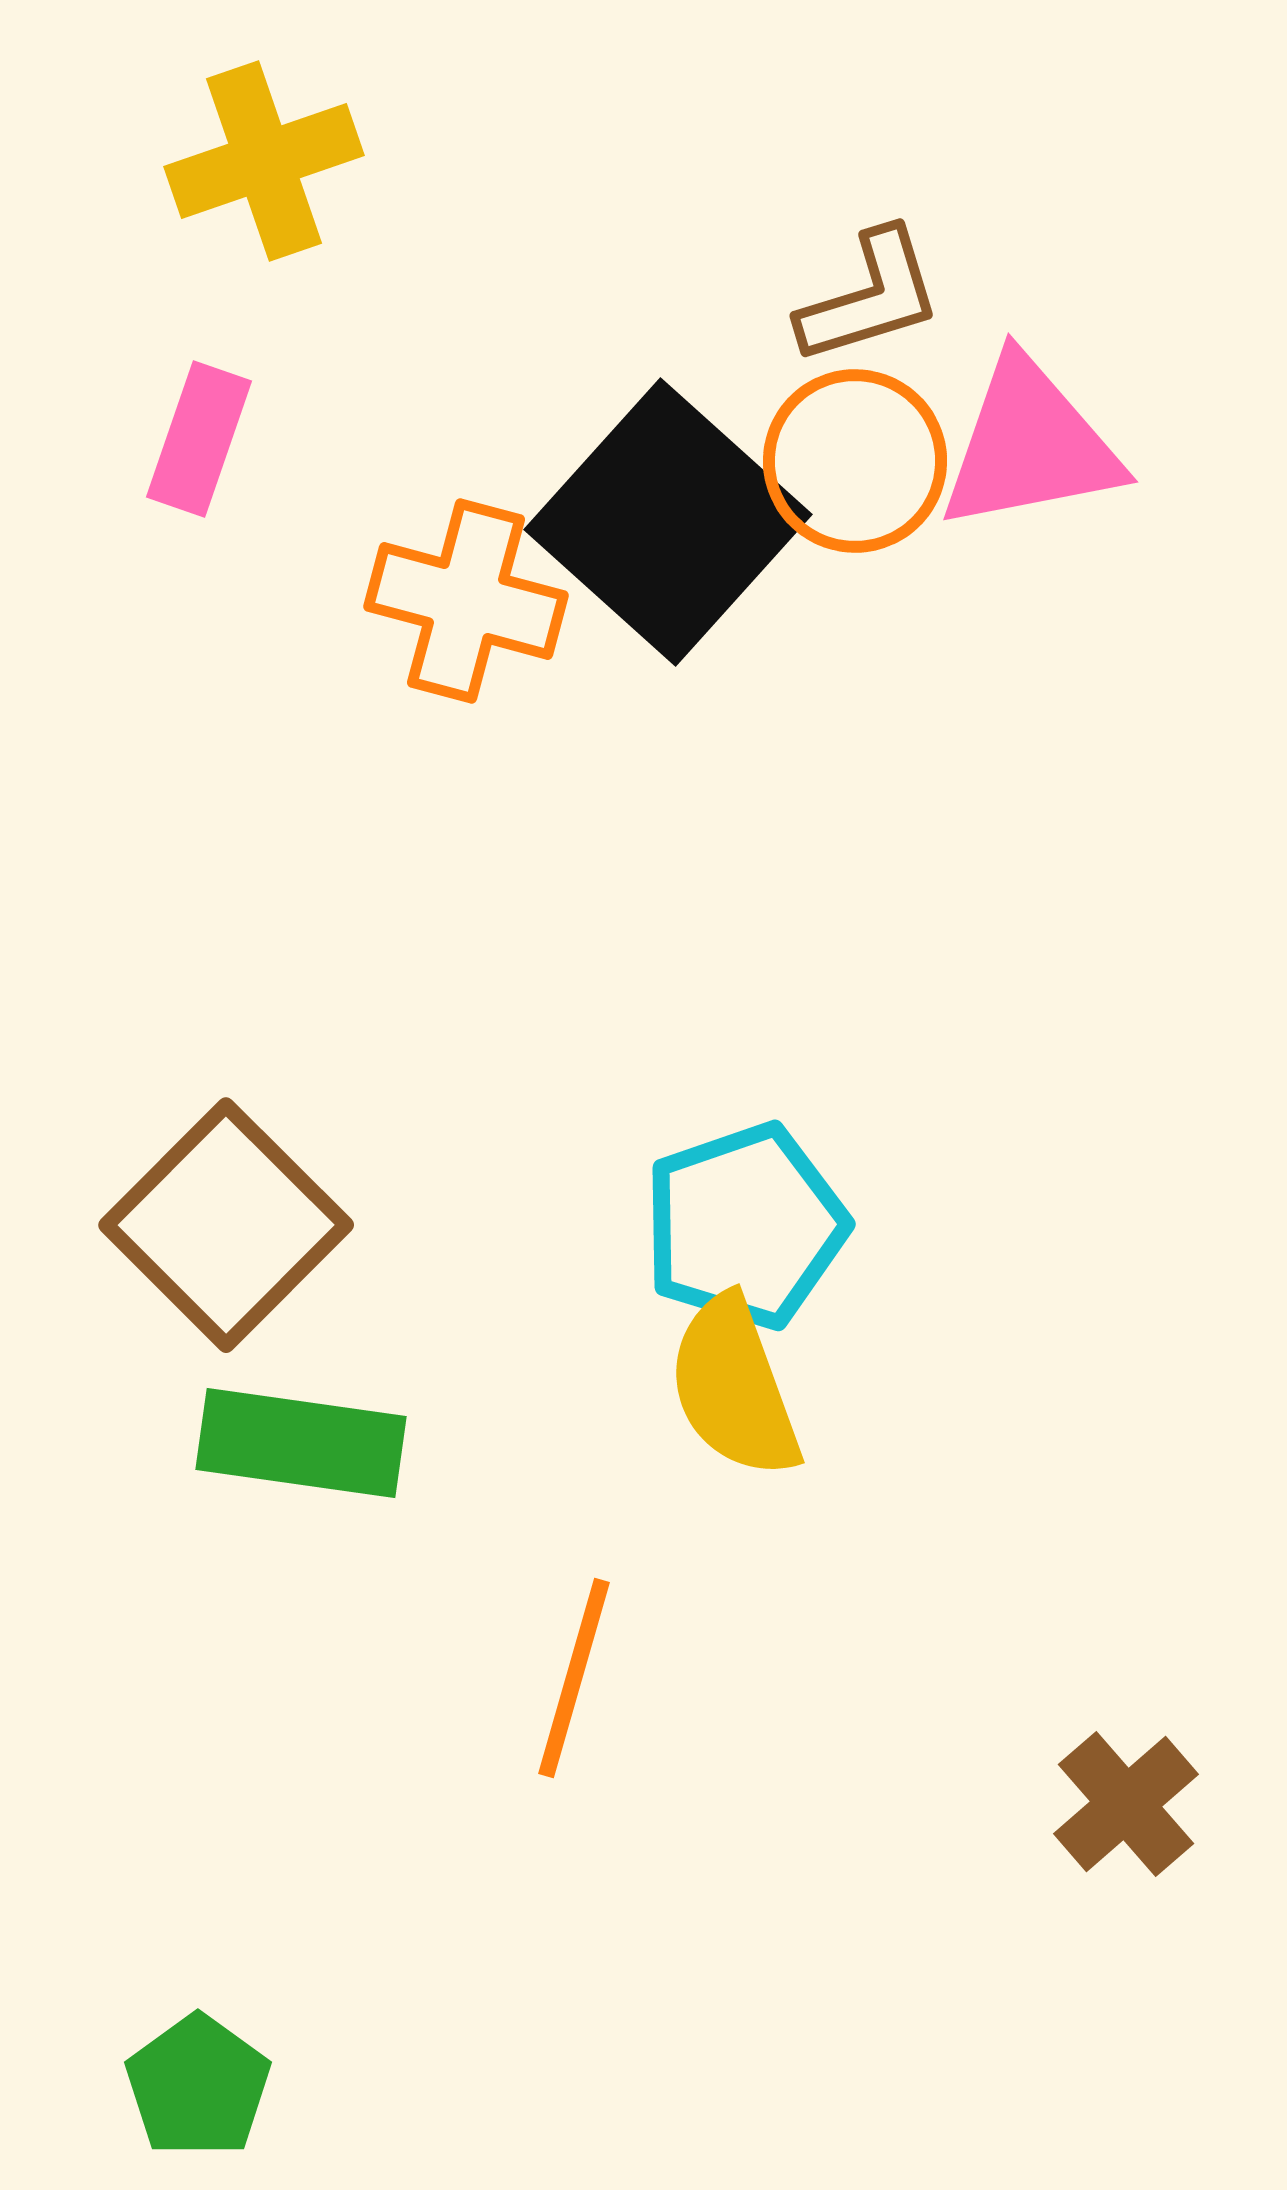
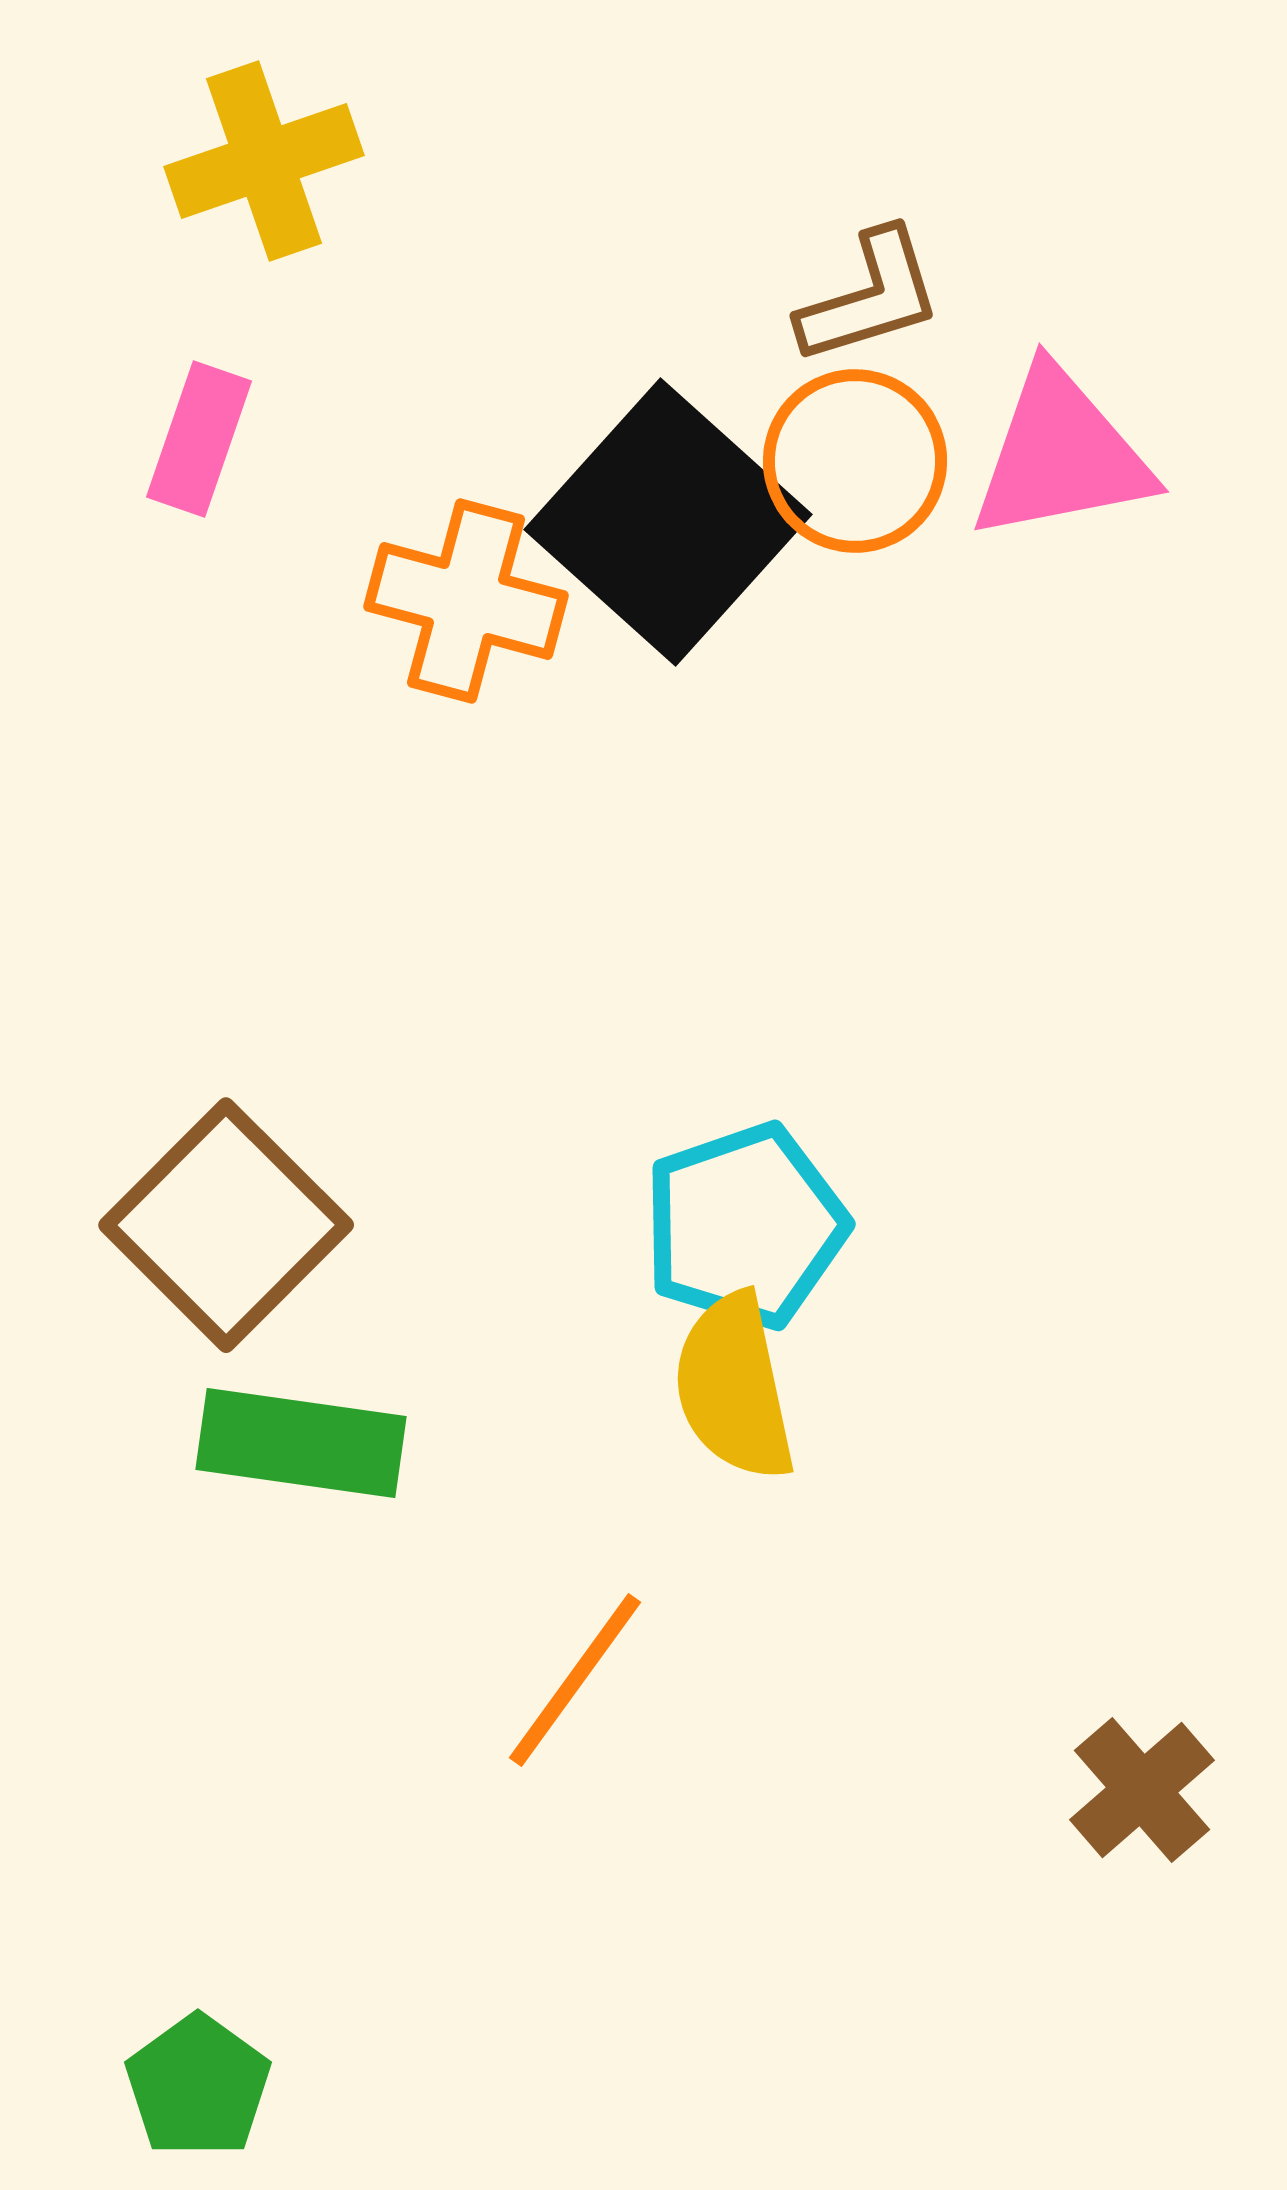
pink triangle: moved 31 px right, 10 px down
yellow semicircle: rotated 8 degrees clockwise
orange line: moved 1 px right, 2 px down; rotated 20 degrees clockwise
brown cross: moved 16 px right, 14 px up
